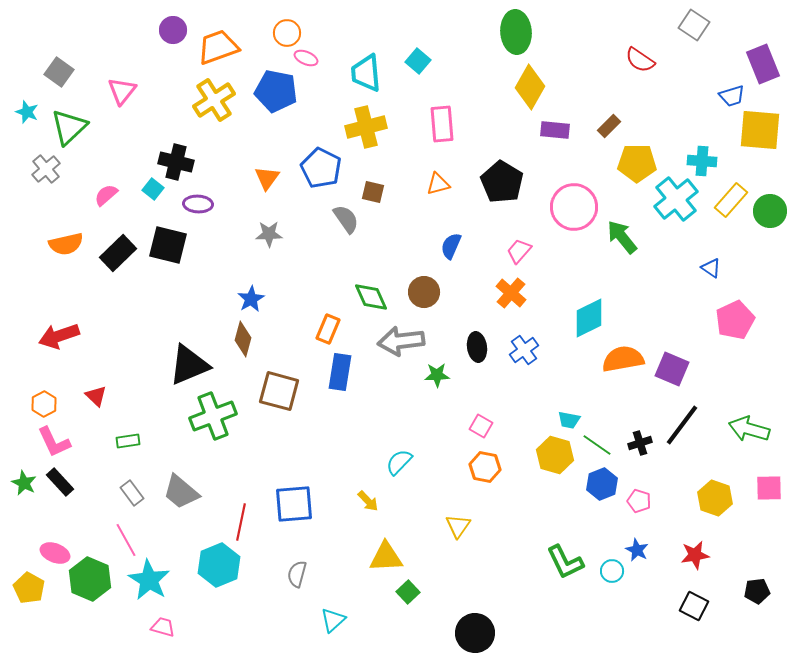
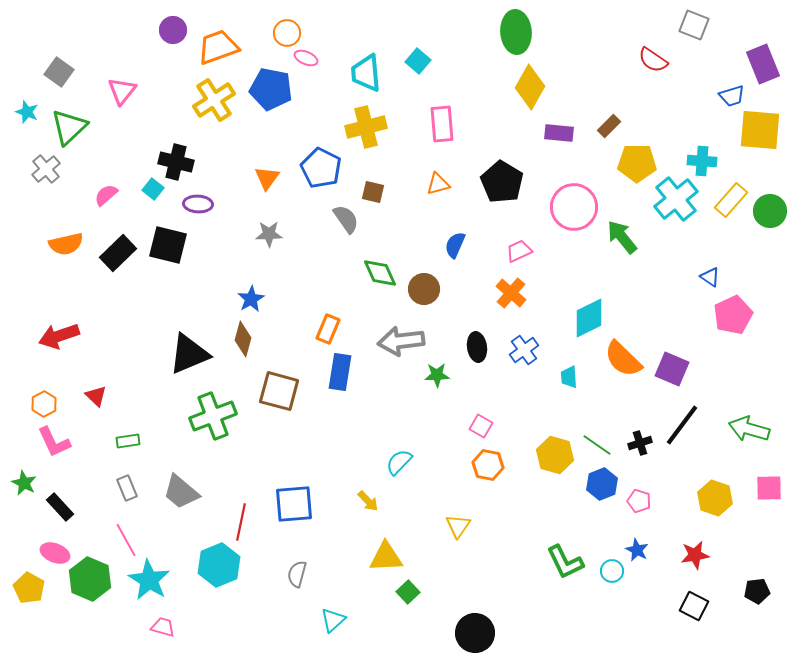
gray square at (694, 25): rotated 12 degrees counterclockwise
red semicircle at (640, 60): moved 13 px right
blue pentagon at (276, 91): moved 5 px left, 2 px up
purple rectangle at (555, 130): moved 4 px right, 3 px down
blue semicircle at (451, 246): moved 4 px right, 1 px up
pink trapezoid at (519, 251): rotated 24 degrees clockwise
blue triangle at (711, 268): moved 1 px left, 9 px down
brown circle at (424, 292): moved 3 px up
green diamond at (371, 297): moved 9 px right, 24 px up
pink pentagon at (735, 320): moved 2 px left, 5 px up
orange semicircle at (623, 359): rotated 126 degrees counterclockwise
black triangle at (189, 365): moved 11 px up
cyan trapezoid at (569, 420): moved 43 px up; rotated 75 degrees clockwise
orange hexagon at (485, 467): moved 3 px right, 2 px up
black rectangle at (60, 482): moved 25 px down
gray rectangle at (132, 493): moved 5 px left, 5 px up; rotated 15 degrees clockwise
